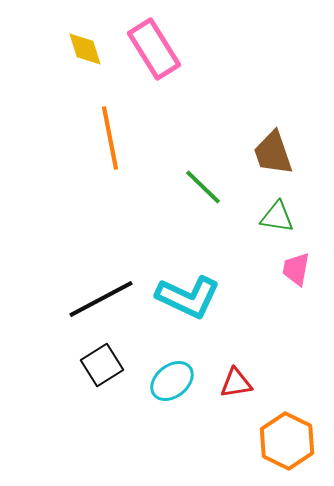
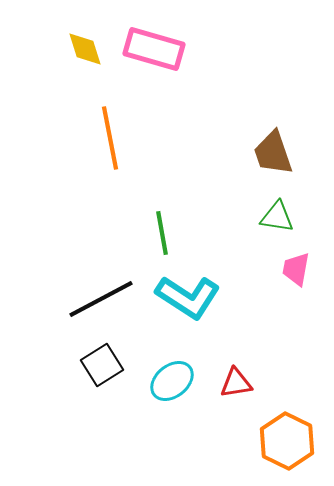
pink rectangle: rotated 42 degrees counterclockwise
green line: moved 41 px left, 46 px down; rotated 36 degrees clockwise
cyan L-shape: rotated 8 degrees clockwise
